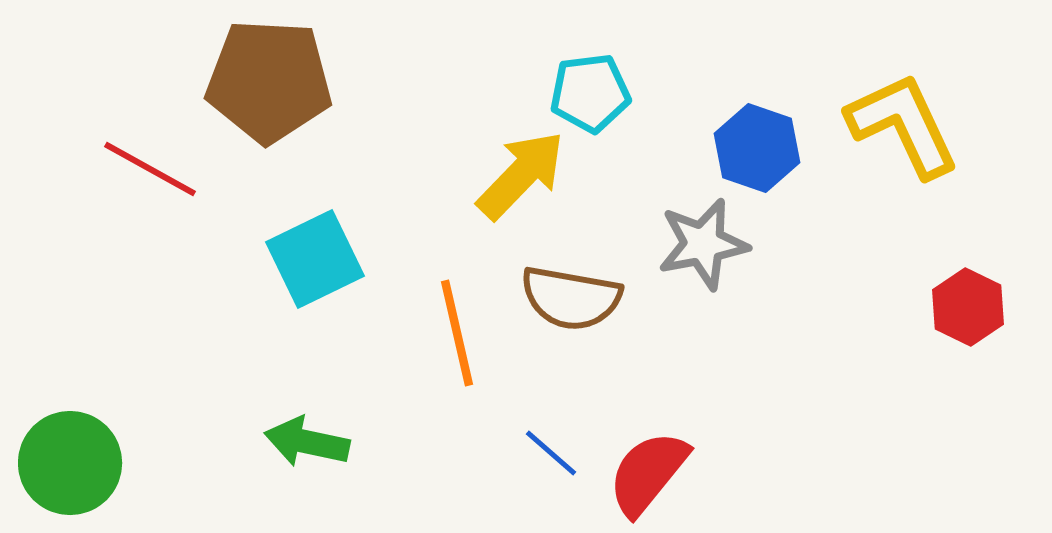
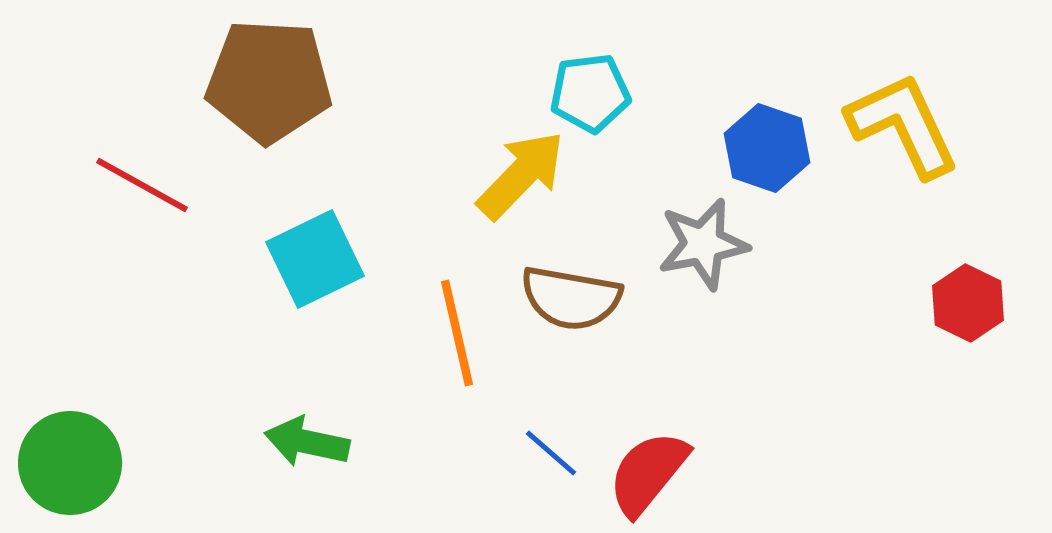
blue hexagon: moved 10 px right
red line: moved 8 px left, 16 px down
red hexagon: moved 4 px up
